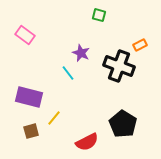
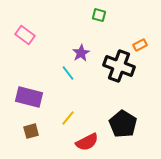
purple star: rotated 18 degrees clockwise
yellow line: moved 14 px right
